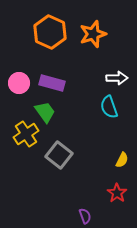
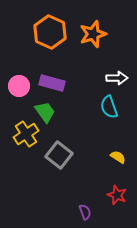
pink circle: moved 3 px down
yellow semicircle: moved 4 px left, 3 px up; rotated 84 degrees counterclockwise
red star: moved 2 px down; rotated 12 degrees counterclockwise
purple semicircle: moved 4 px up
